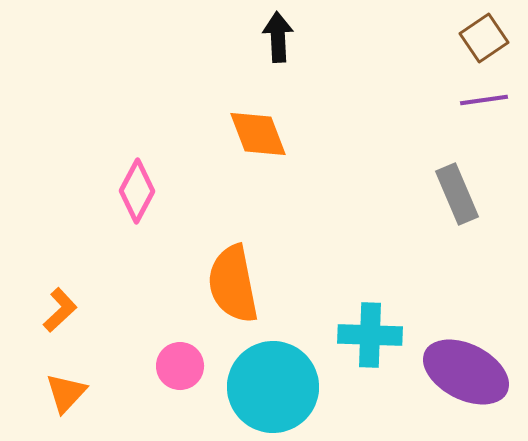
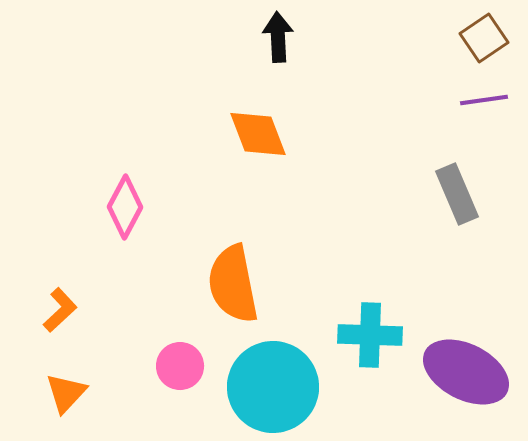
pink diamond: moved 12 px left, 16 px down
